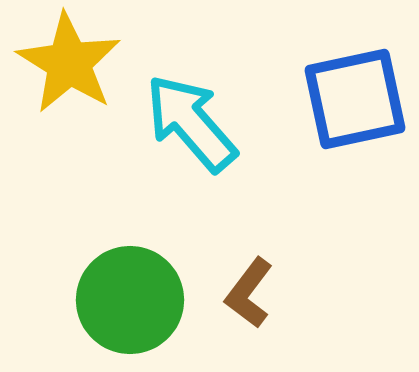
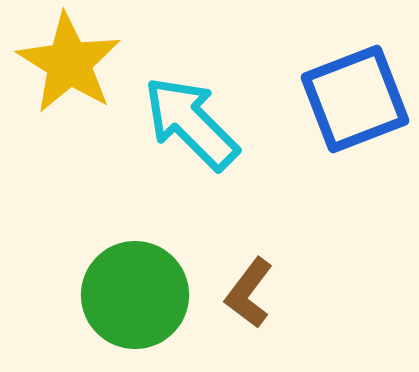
blue square: rotated 9 degrees counterclockwise
cyan arrow: rotated 4 degrees counterclockwise
green circle: moved 5 px right, 5 px up
